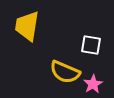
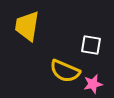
yellow semicircle: moved 1 px up
pink star: rotated 18 degrees clockwise
